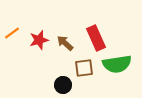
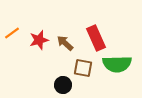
green semicircle: rotated 8 degrees clockwise
brown square: moved 1 px left; rotated 18 degrees clockwise
